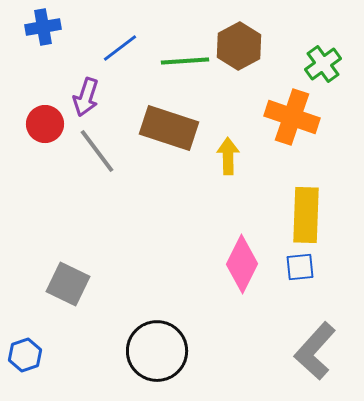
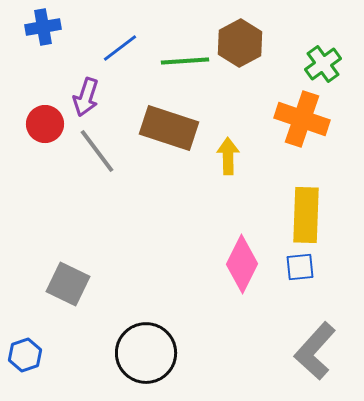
brown hexagon: moved 1 px right, 3 px up
orange cross: moved 10 px right, 2 px down
black circle: moved 11 px left, 2 px down
